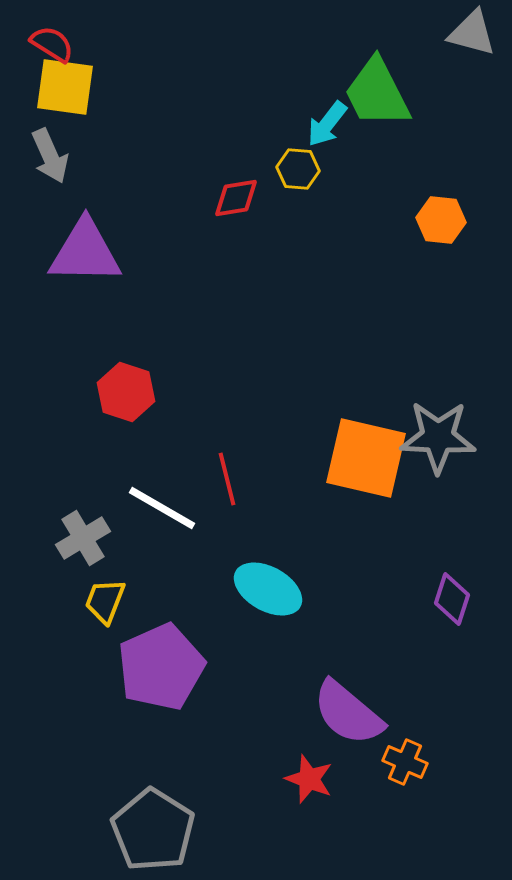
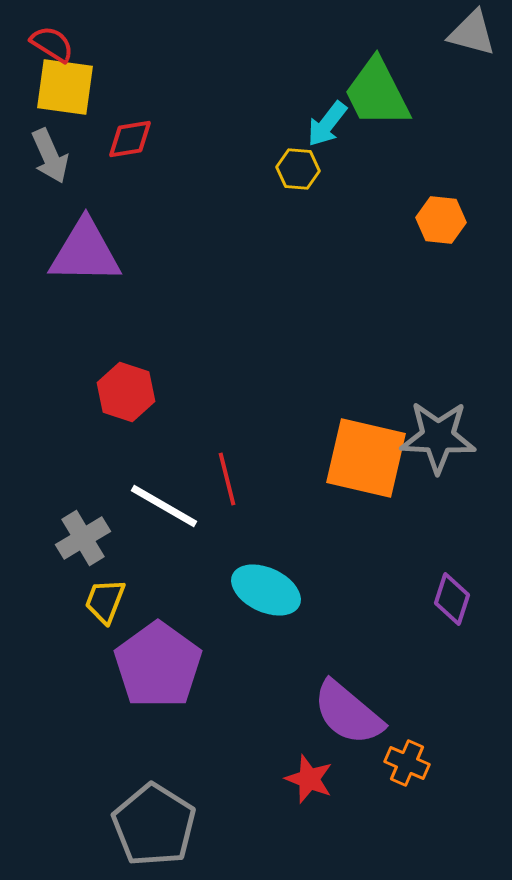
red diamond: moved 106 px left, 59 px up
white line: moved 2 px right, 2 px up
cyan ellipse: moved 2 px left, 1 px down; rotated 4 degrees counterclockwise
purple pentagon: moved 3 px left, 2 px up; rotated 12 degrees counterclockwise
orange cross: moved 2 px right, 1 px down
gray pentagon: moved 1 px right, 5 px up
